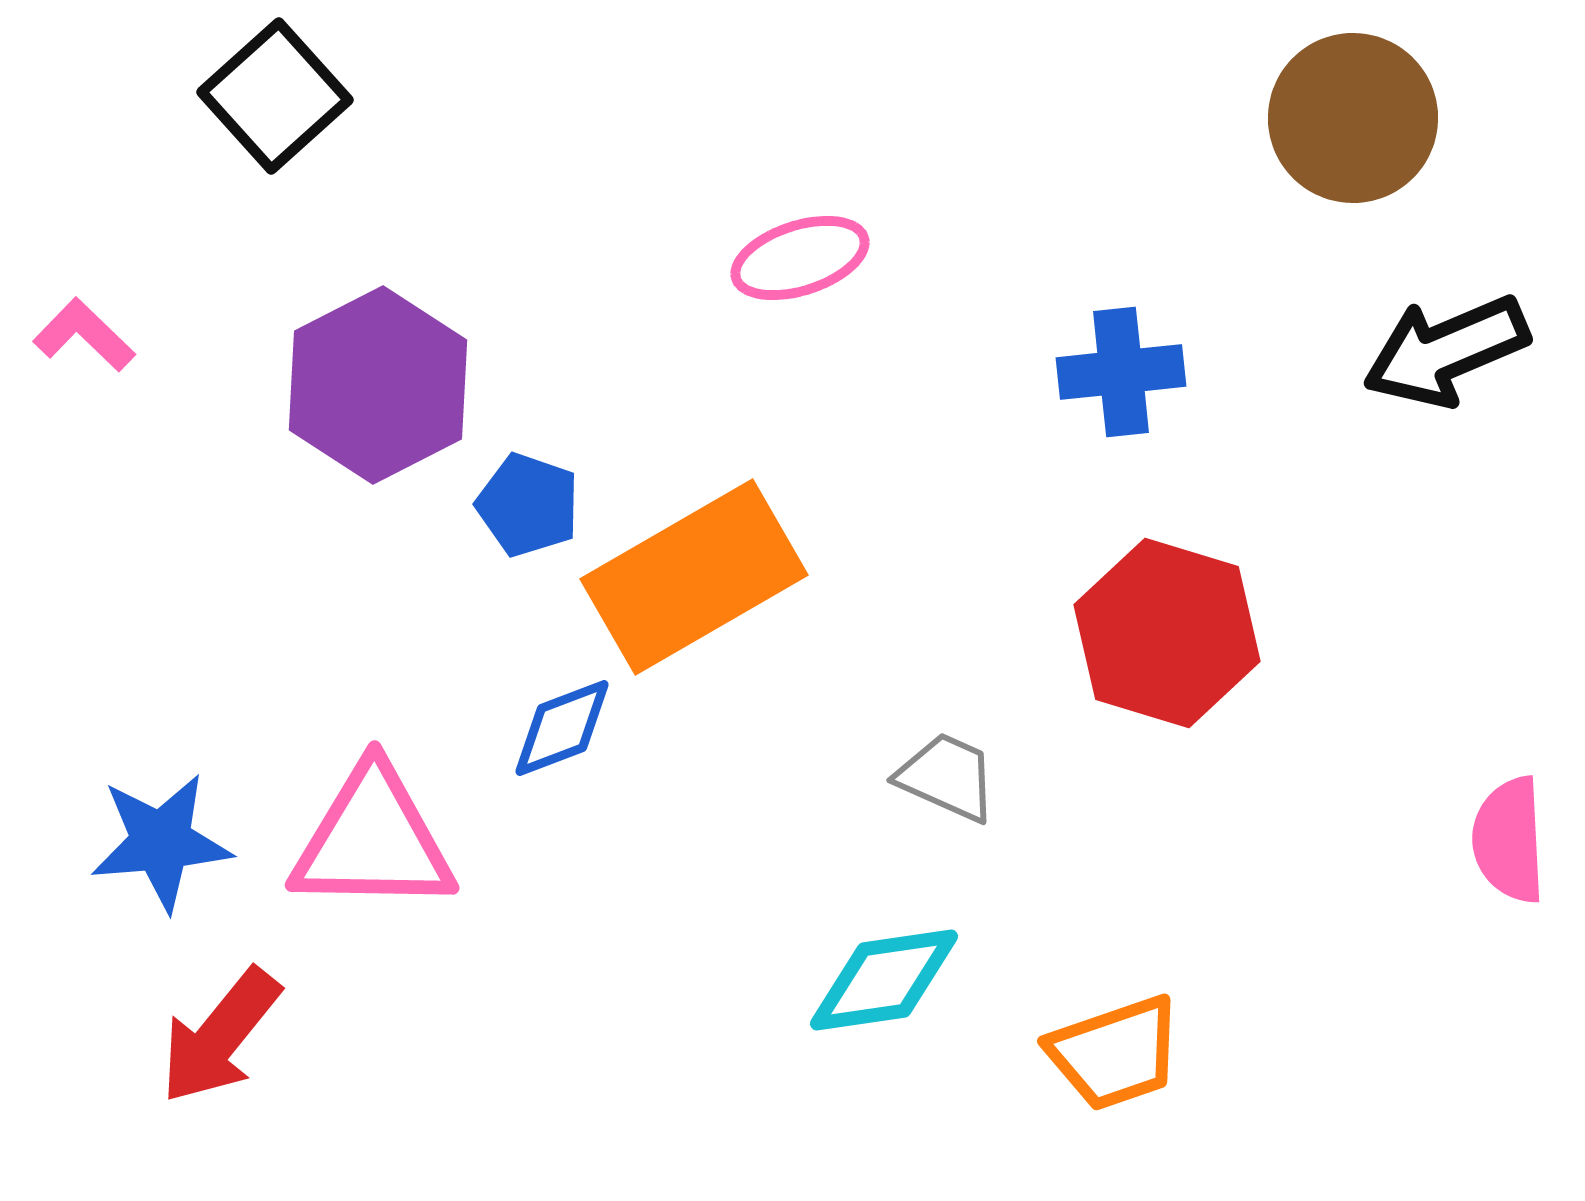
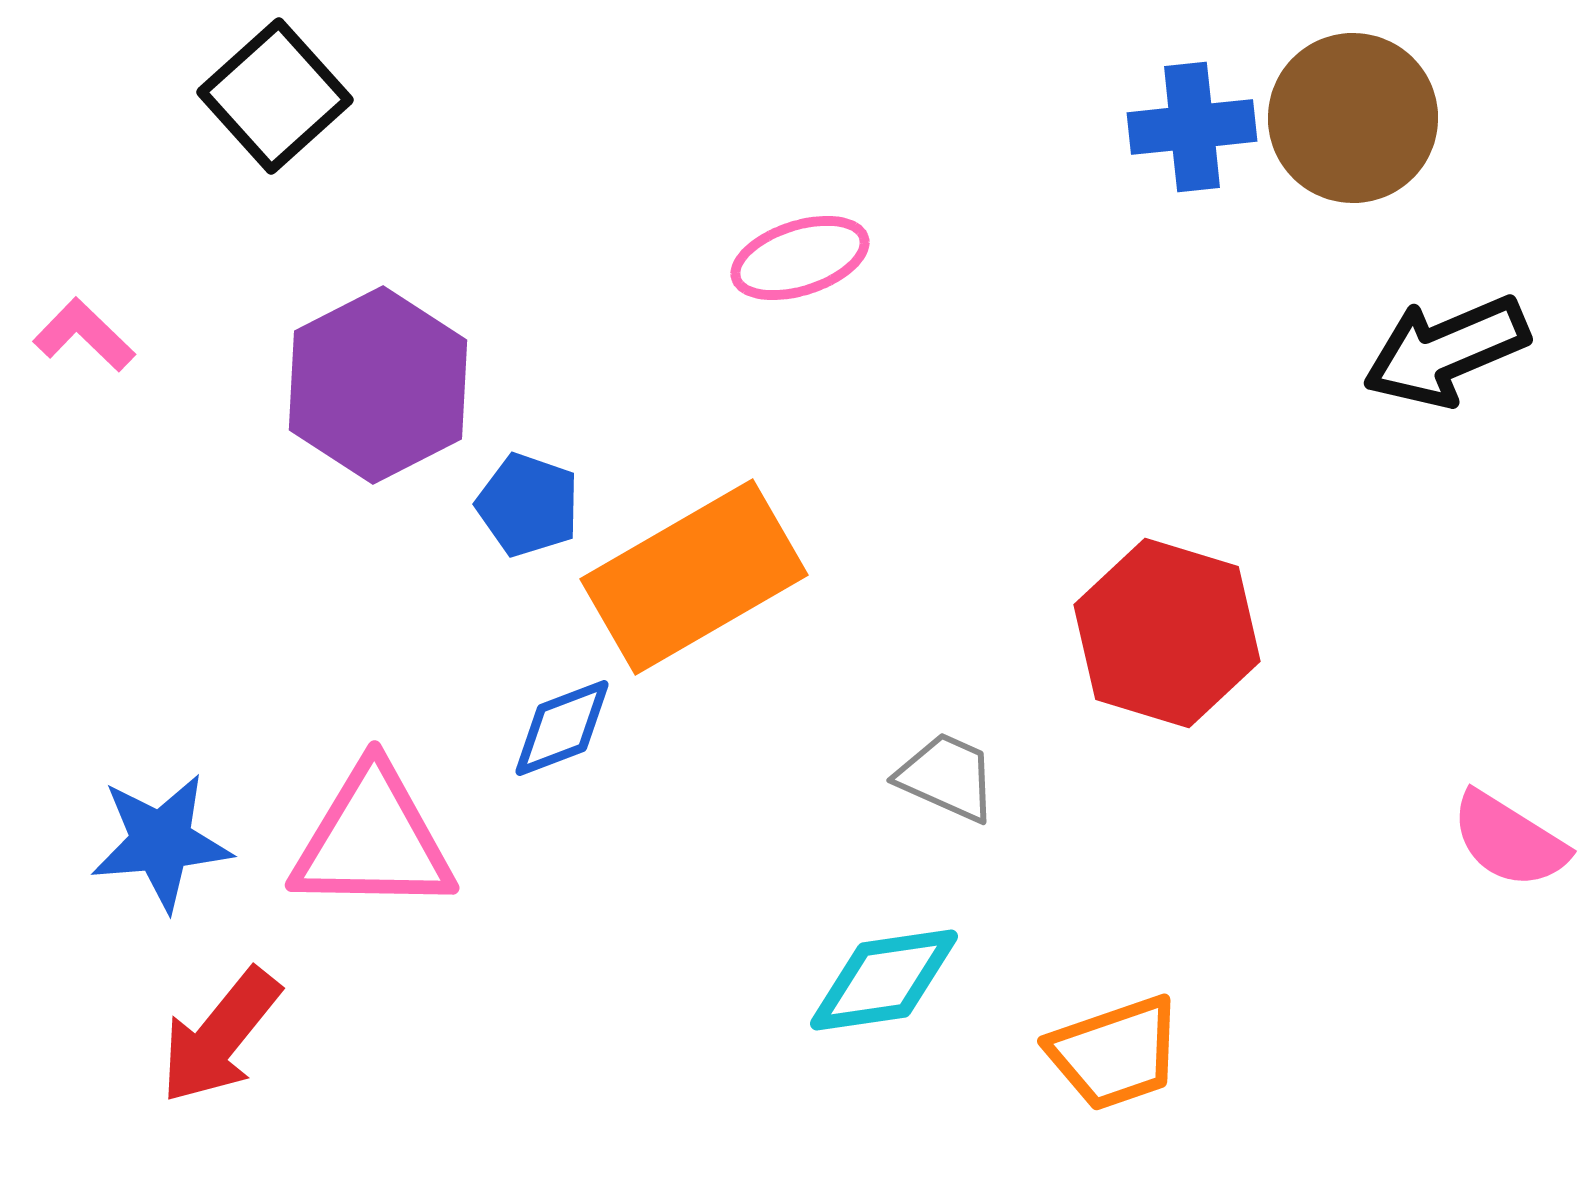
blue cross: moved 71 px right, 245 px up
pink semicircle: rotated 55 degrees counterclockwise
